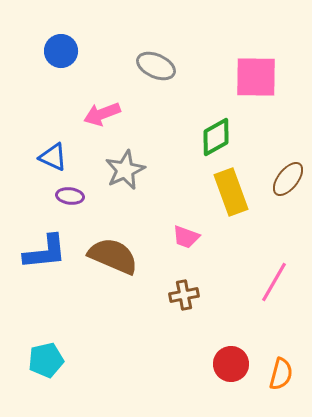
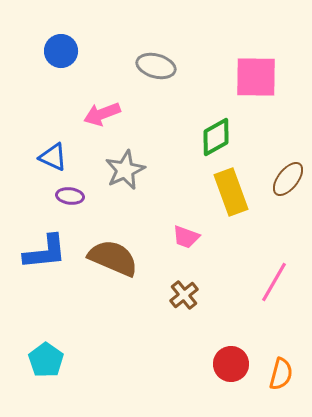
gray ellipse: rotated 9 degrees counterclockwise
brown semicircle: moved 2 px down
brown cross: rotated 28 degrees counterclockwise
cyan pentagon: rotated 24 degrees counterclockwise
